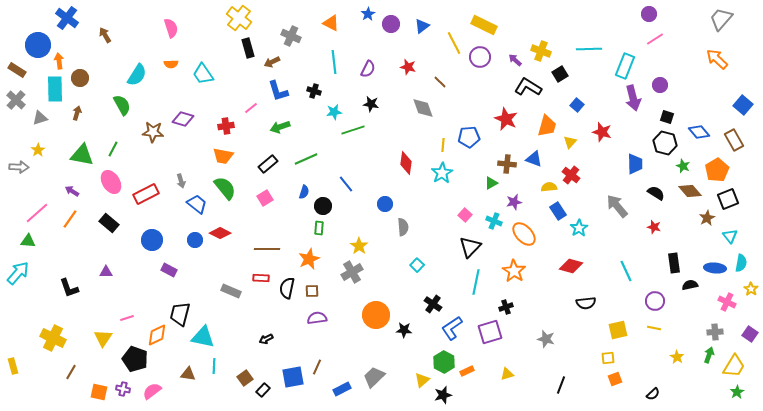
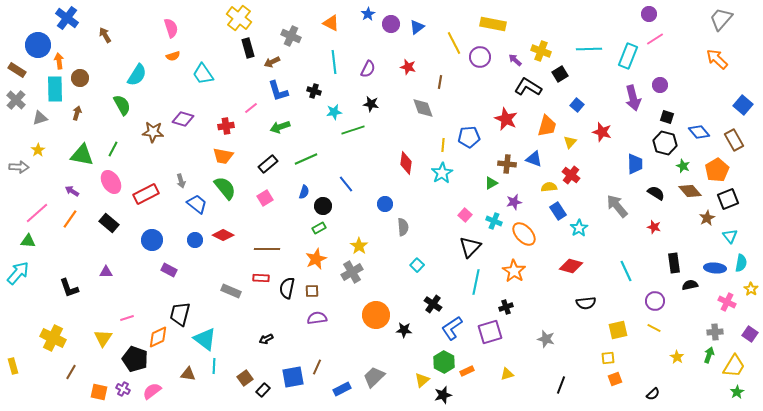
yellow rectangle at (484, 25): moved 9 px right, 1 px up; rotated 15 degrees counterclockwise
blue triangle at (422, 26): moved 5 px left, 1 px down
orange semicircle at (171, 64): moved 2 px right, 8 px up; rotated 16 degrees counterclockwise
cyan rectangle at (625, 66): moved 3 px right, 10 px up
brown line at (440, 82): rotated 56 degrees clockwise
green rectangle at (319, 228): rotated 56 degrees clockwise
red diamond at (220, 233): moved 3 px right, 2 px down
orange star at (309, 259): moved 7 px right
yellow line at (654, 328): rotated 16 degrees clockwise
orange diamond at (157, 335): moved 1 px right, 2 px down
cyan triangle at (203, 337): moved 2 px right, 2 px down; rotated 25 degrees clockwise
purple cross at (123, 389): rotated 16 degrees clockwise
